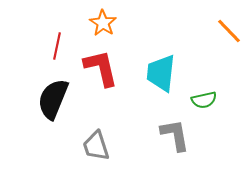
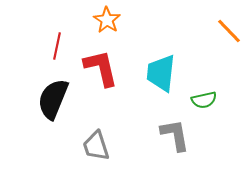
orange star: moved 4 px right, 3 px up
